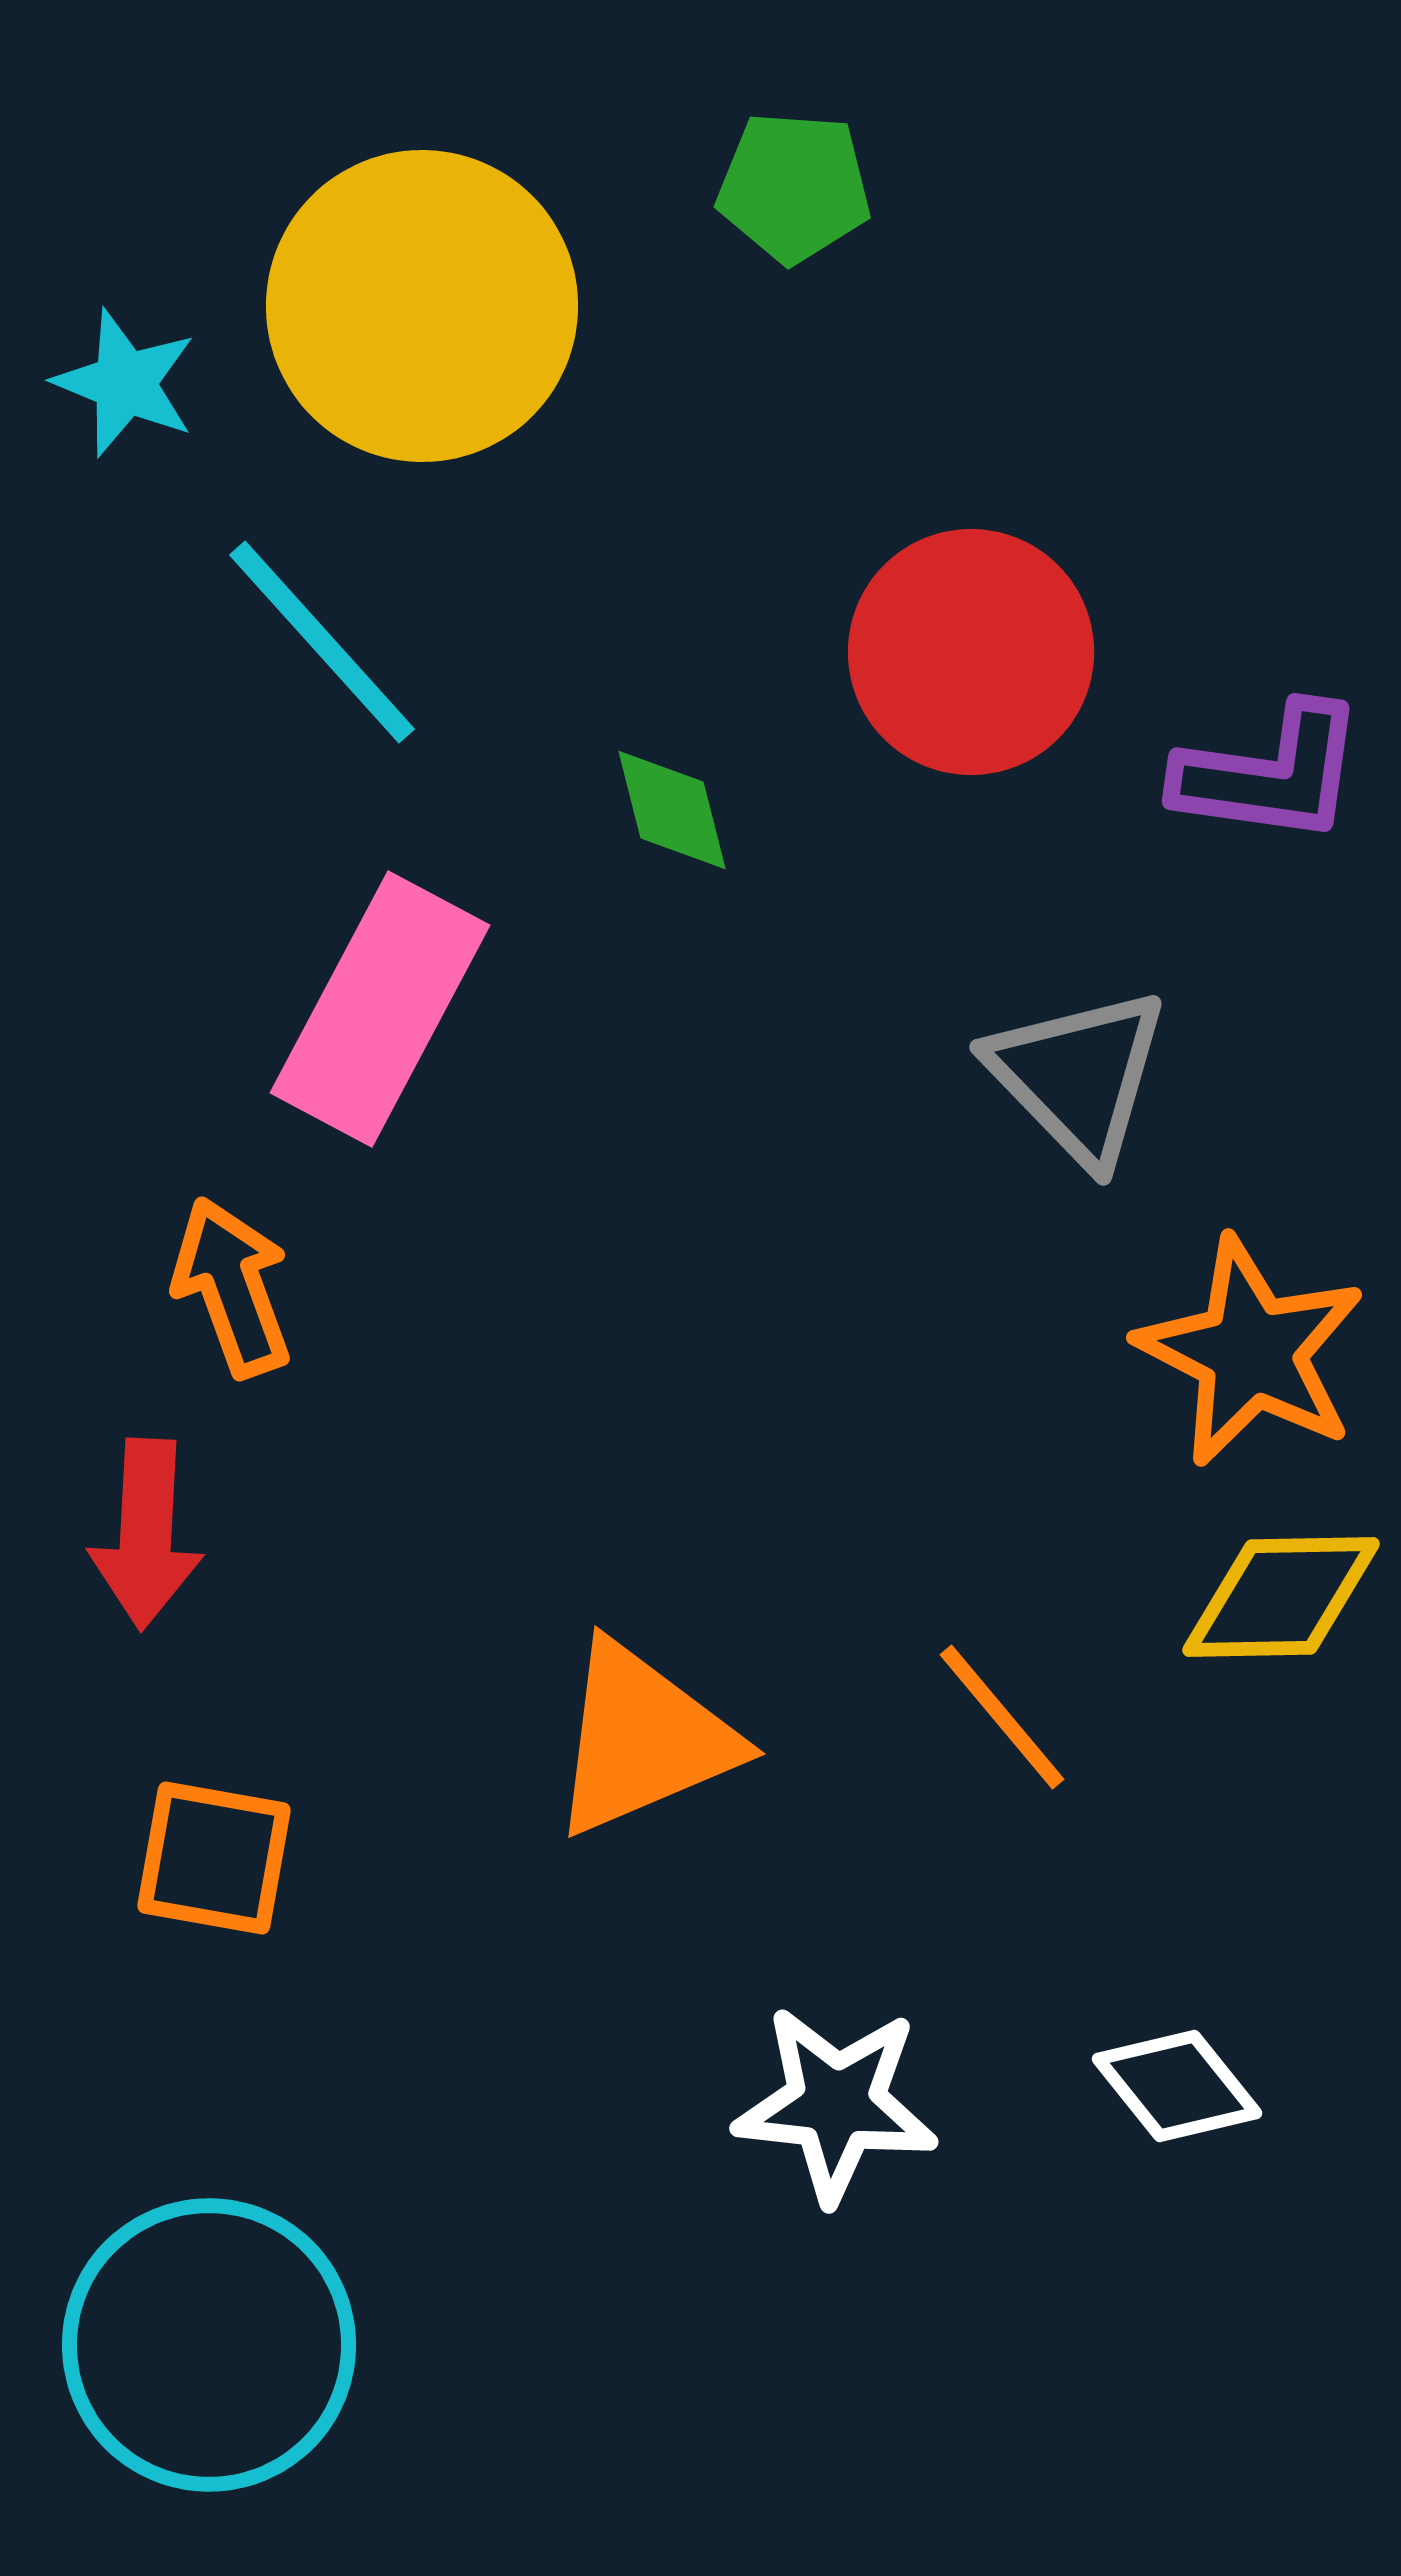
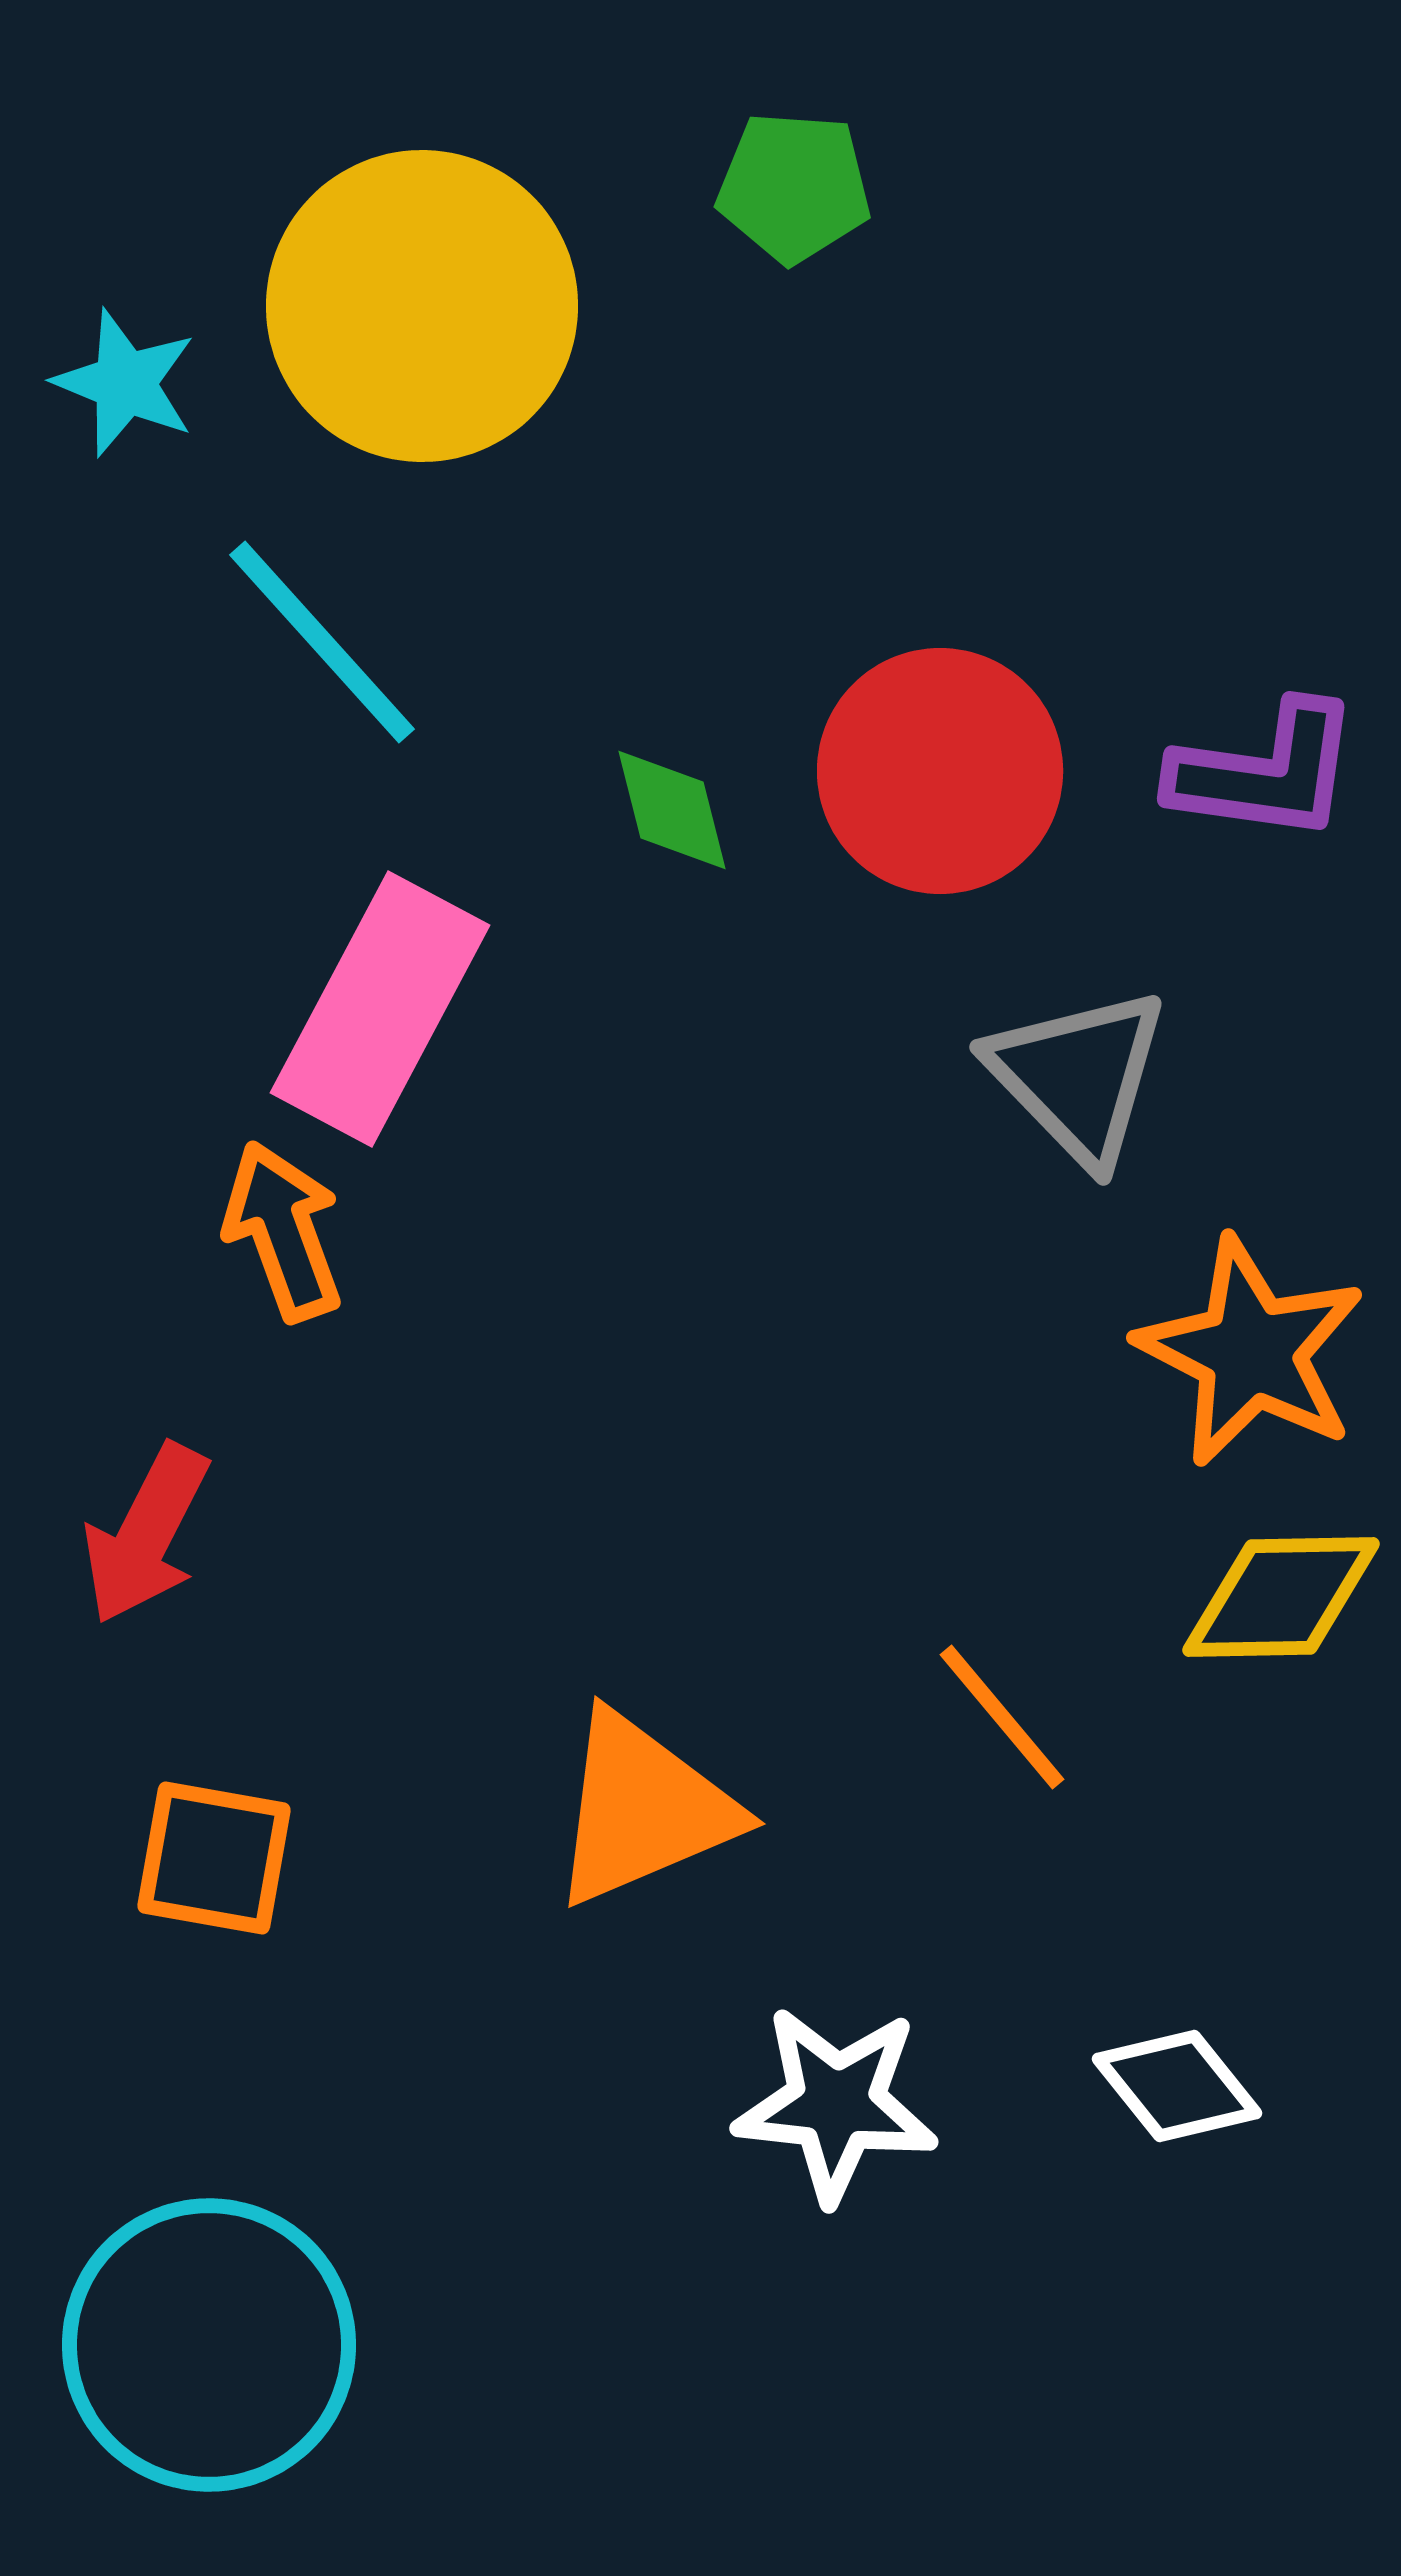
red circle: moved 31 px left, 119 px down
purple L-shape: moved 5 px left, 2 px up
orange arrow: moved 51 px right, 56 px up
red arrow: rotated 24 degrees clockwise
orange triangle: moved 70 px down
